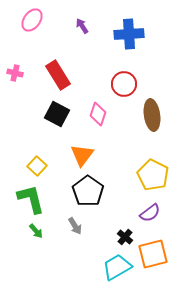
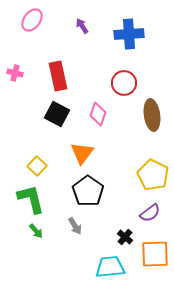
red rectangle: moved 1 px down; rotated 20 degrees clockwise
red circle: moved 1 px up
orange triangle: moved 2 px up
orange square: moved 2 px right; rotated 12 degrees clockwise
cyan trapezoid: moved 7 px left; rotated 24 degrees clockwise
